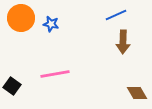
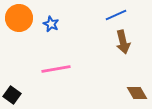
orange circle: moved 2 px left
blue star: rotated 14 degrees clockwise
brown arrow: rotated 15 degrees counterclockwise
pink line: moved 1 px right, 5 px up
black square: moved 9 px down
